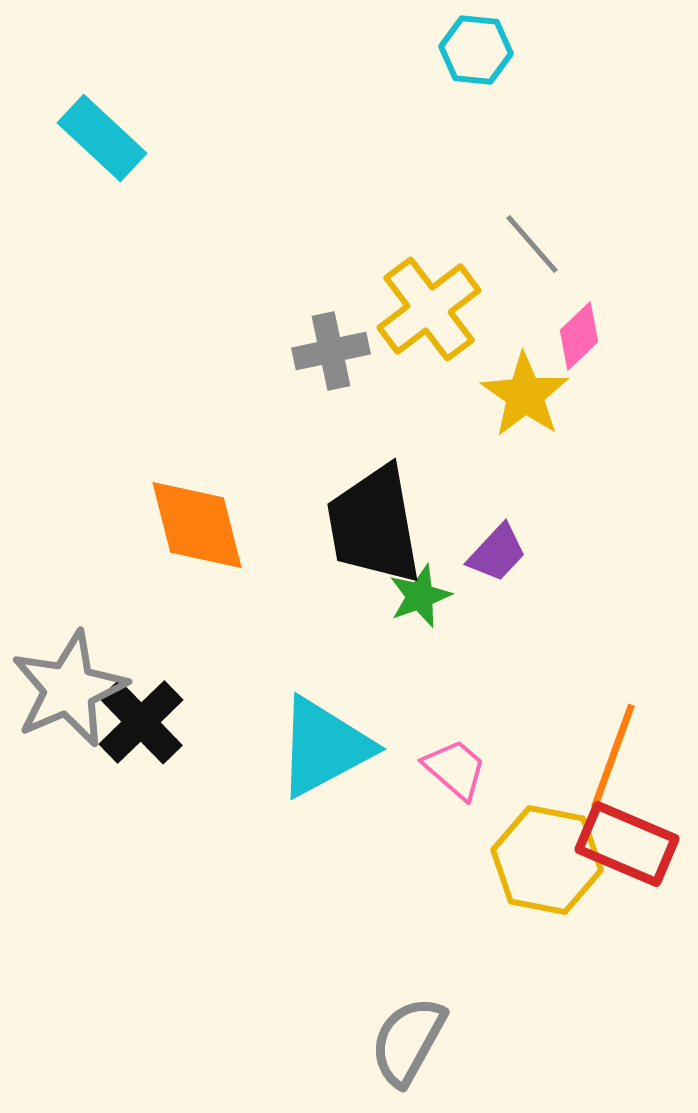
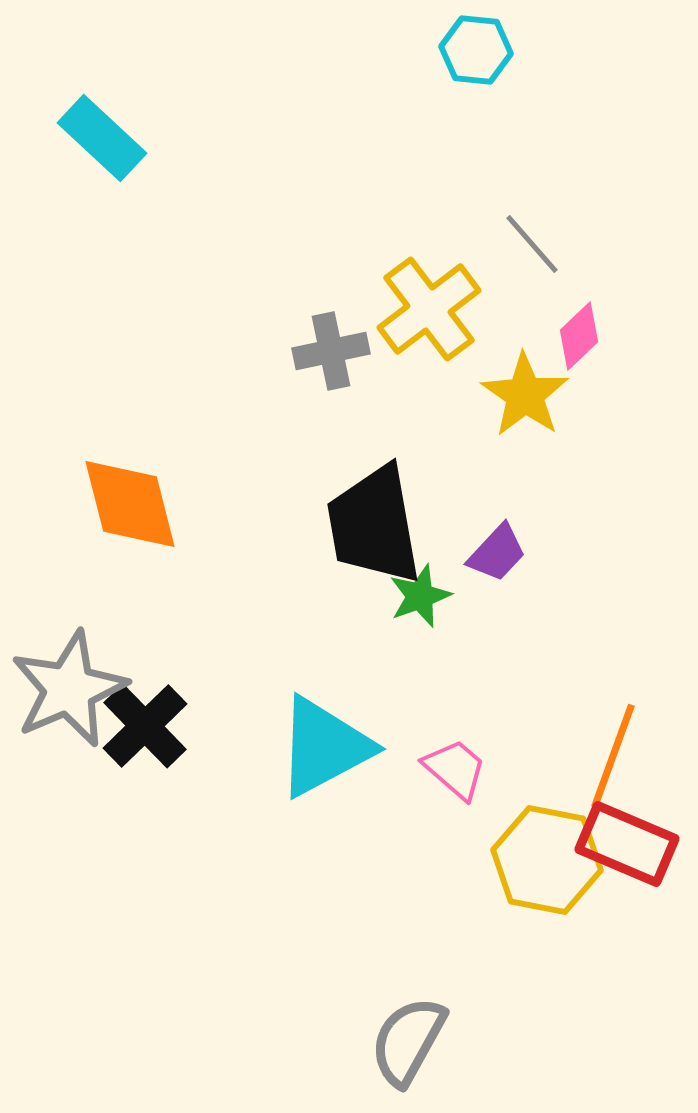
orange diamond: moved 67 px left, 21 px up
black cross: moved 4 px right, 4 px down
